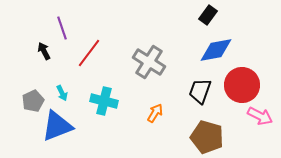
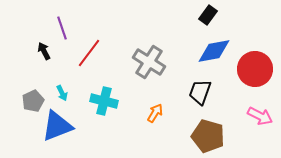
blue diamond: moved 2 px left, 1 px down
red circle: moved 13 px right, 16 px up
black trapezoid: moved 1 px down
brown pentagon: moved 1 px right, 1 px up
